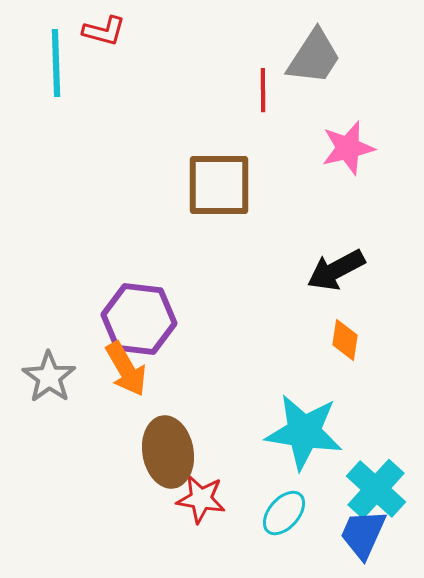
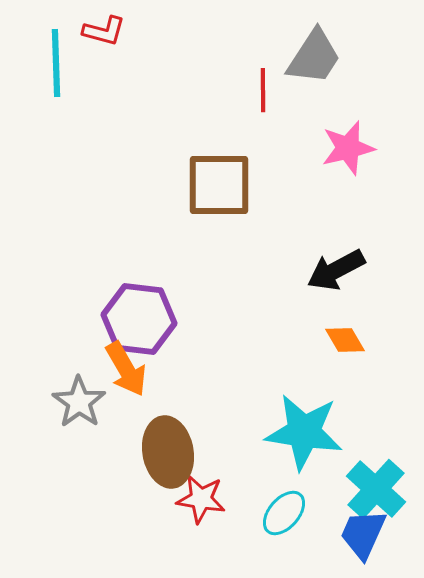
orange diamond: rotated 39 degrees counterclockwise
gray star: moved 30 px right, 25 px down
